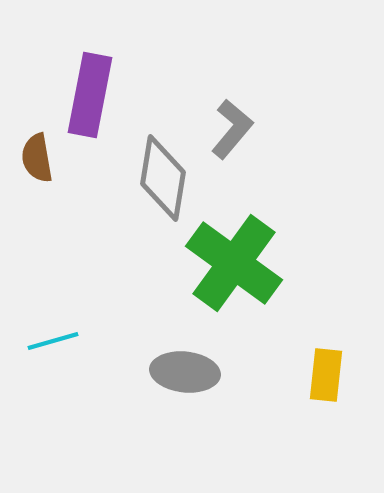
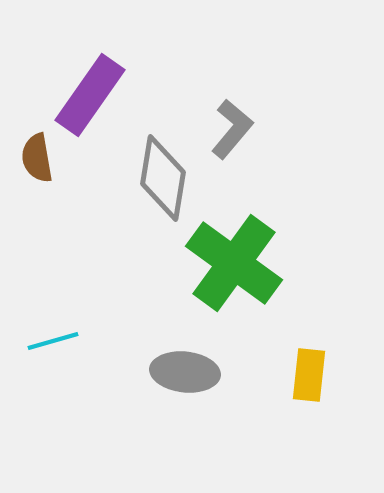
purple rectangle: rotated 24 degrees clockwise
yellow rectangle: moved 17 px left
